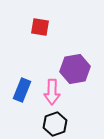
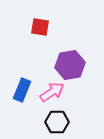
purple hexagon: moved 5 px left, 4 px up
pink arrow: rotated 125 degrees counterclockwise
black hexagon: moved 2 px right, 2 px up; rotated 20 degrees clockwise
